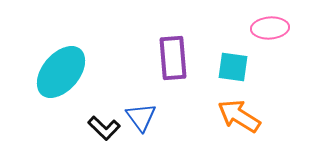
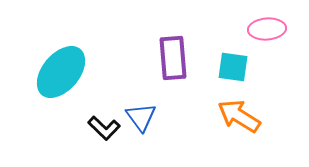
pink ellipse: moved 3 px left, 1 px down
